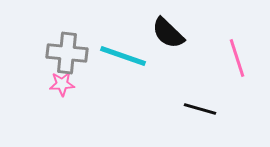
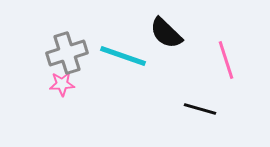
black semicircle: moved 2 px left
gray cross: rotated 24 degrees counterclockwise
pink line: moved 11 px left, 2 px down
